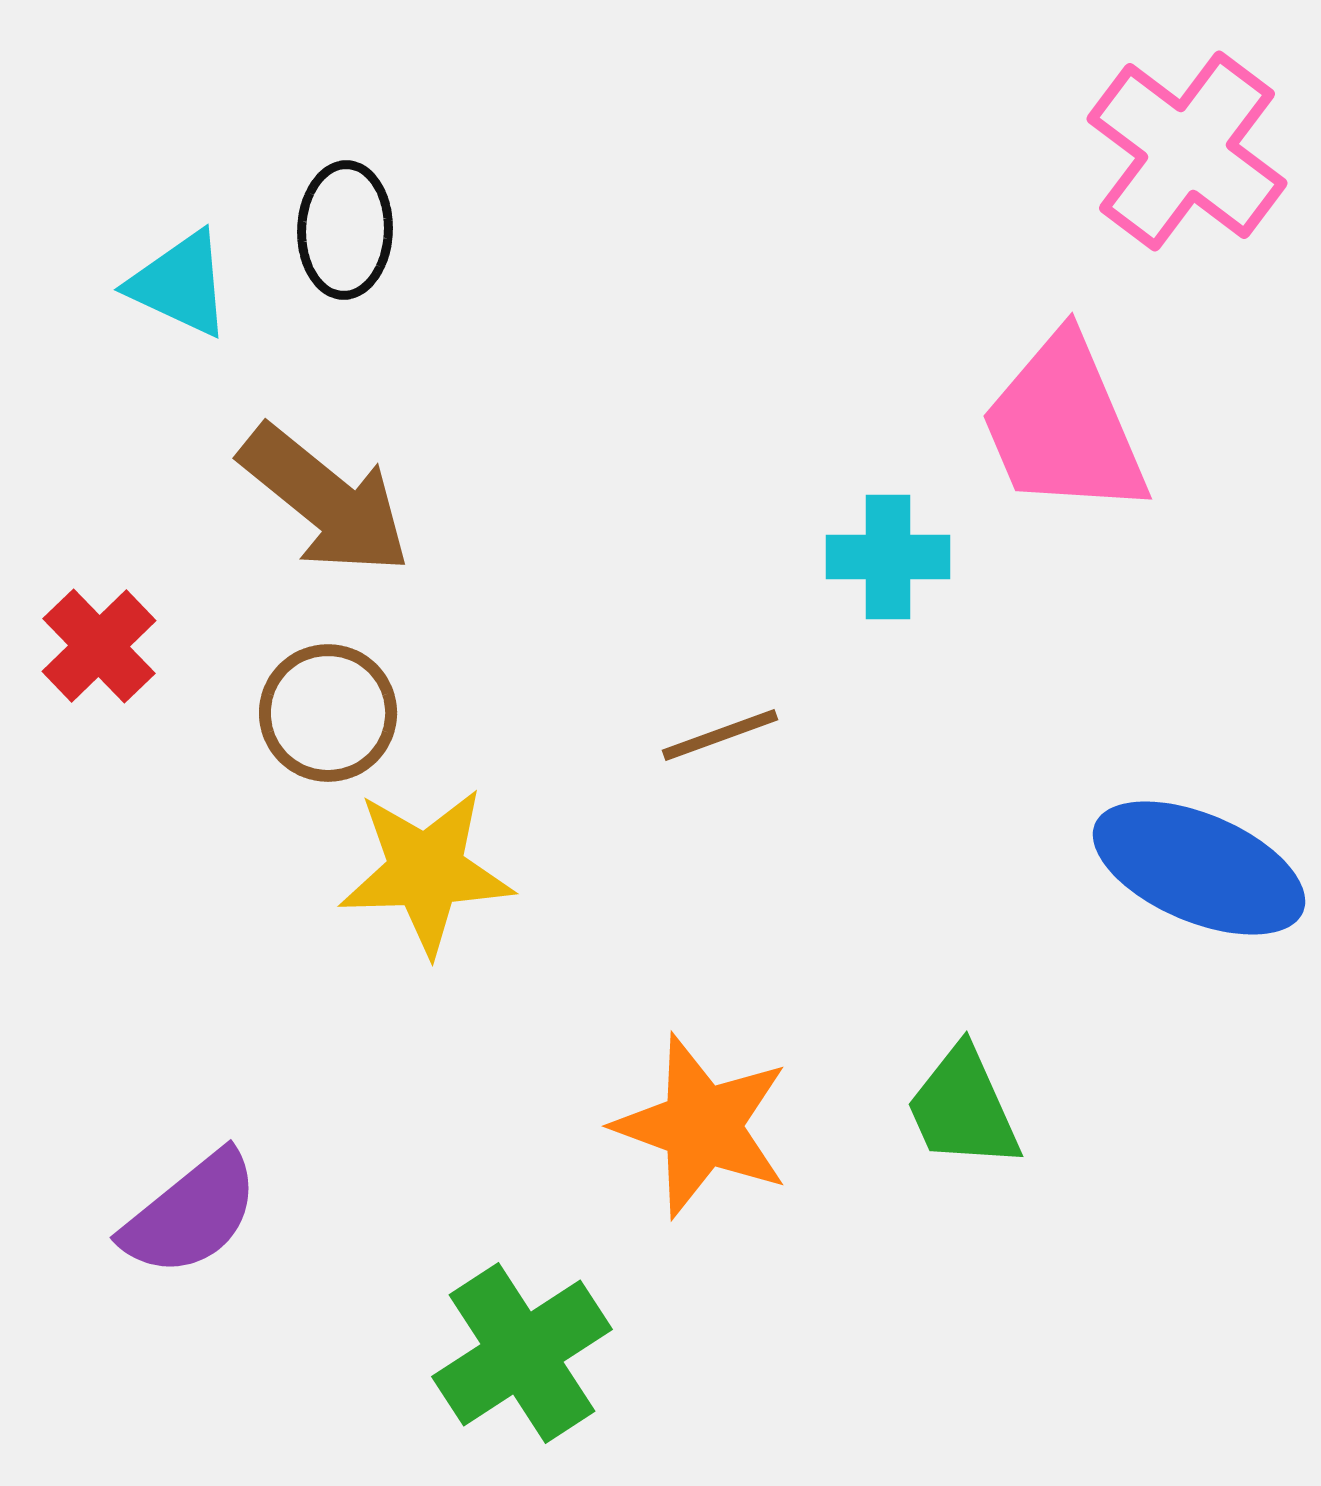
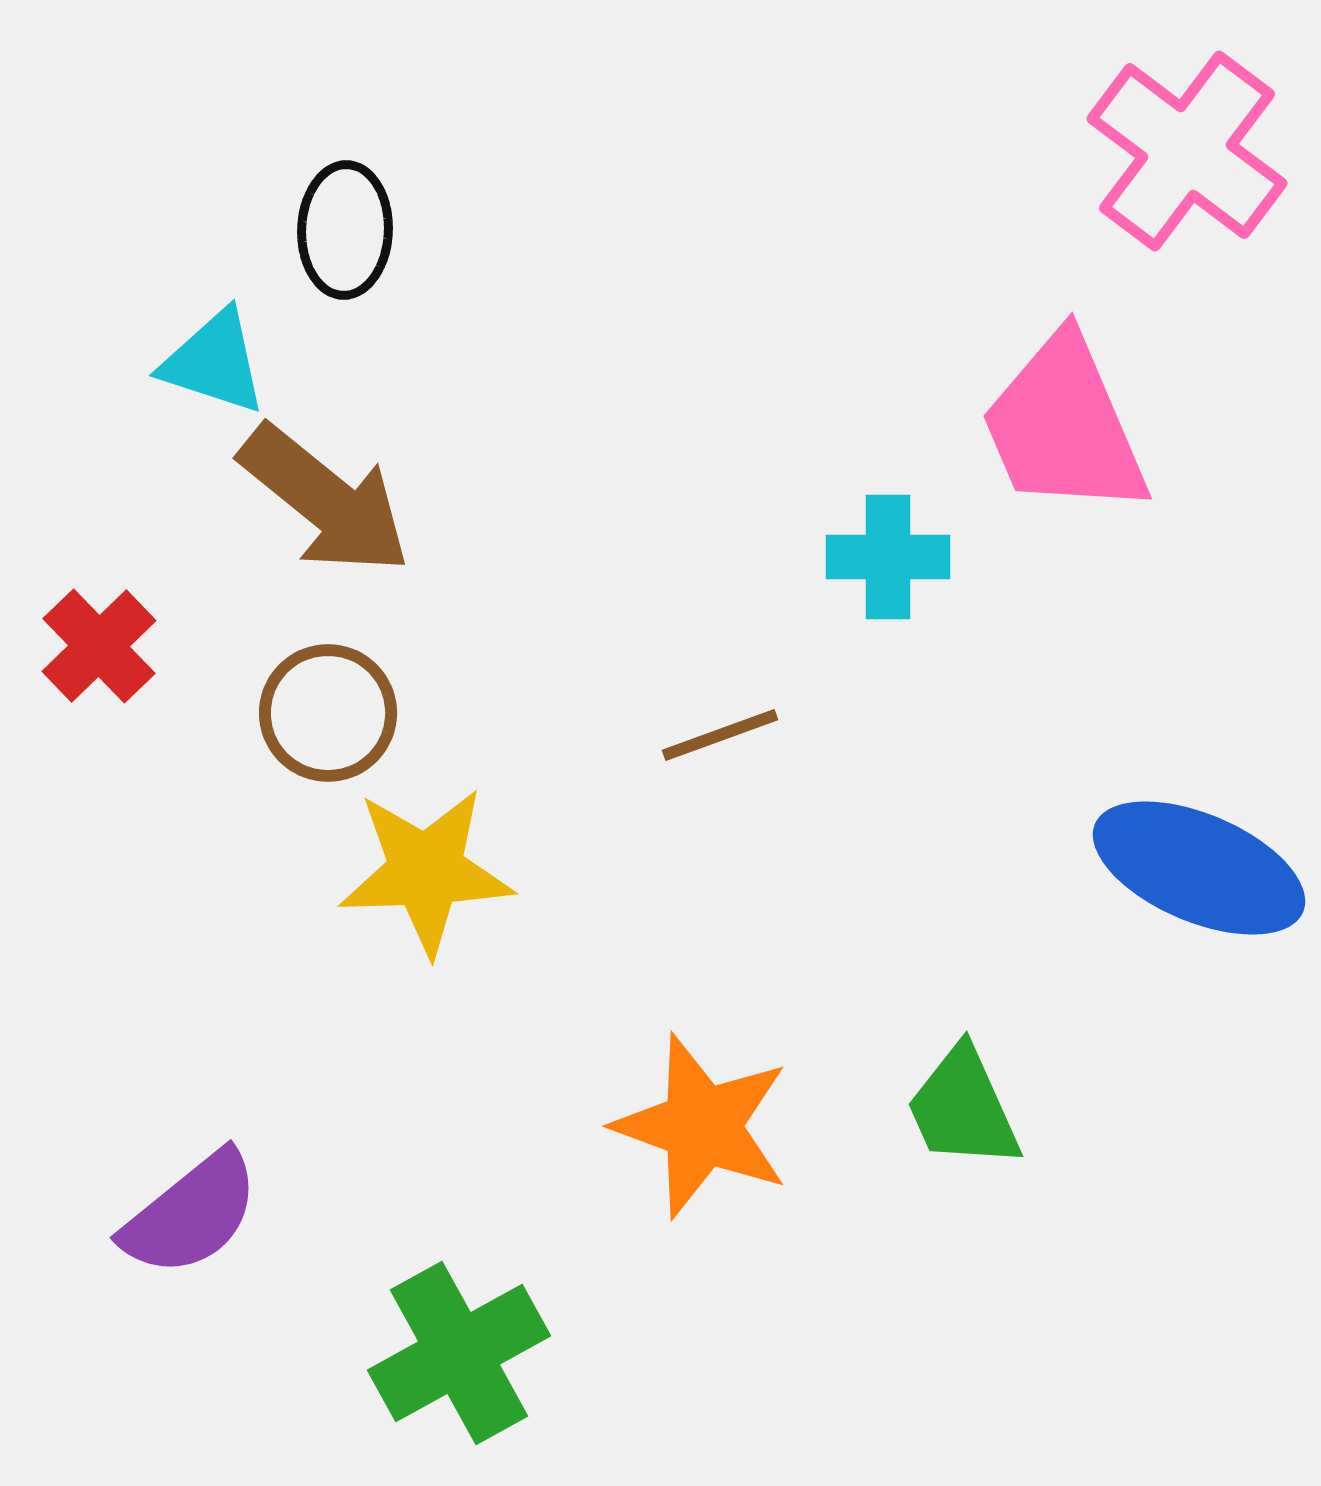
cyan triangle: moved 34 px right, 78 px down; rotated 7 degrees counterclockwise
green cross: moved 63 px left; rotated 4 degrees clockwise
